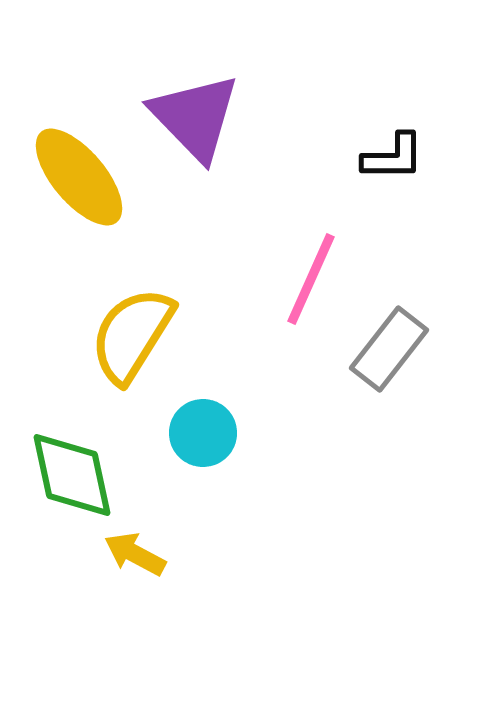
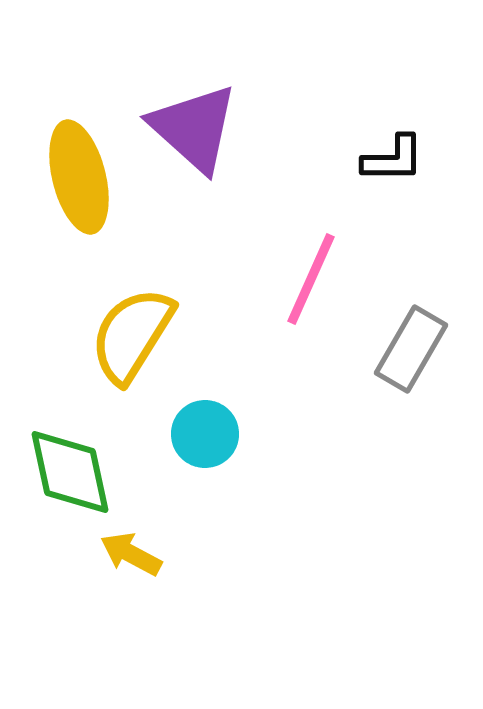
purple triangle: moved 1 px left, 11 px down; rotated 4 degrees counterclockwise
black L-shape: moved 2 px down
yellow ellipse: rotated 26 degrees clockwise
gray rectangle: moved 22 px right; rotated 8 degrees counterclockwise
cyan circle: moved 2 px right, 1 px down
green diamond: moved 2 px left, 3 px up
yellow arrow: moved 4 px left
